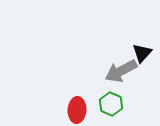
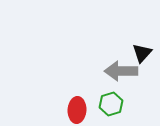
gray arrow: rotated 28 degrees clockwise
green hexagon: rotated 20 degrees clockwise
